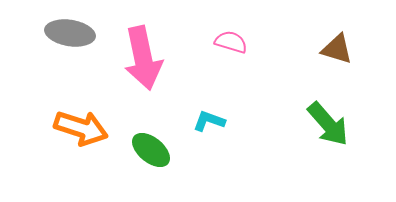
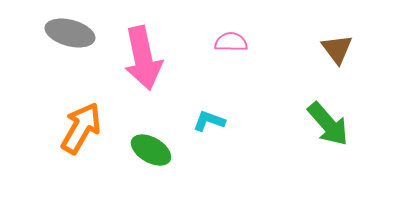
gray ellipse: rotated 6 degrees clockwise
pink semicircle: rotated 16 degrees counterclockwise
brown triangle: rotated 36 degrees clockwise
orange arrow: rotated 78 degrees counterclockwise
green ellipse: rotated 9 degrees counterclockwise
